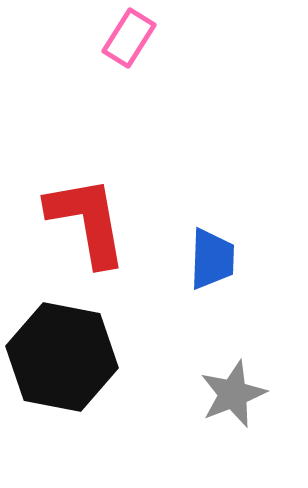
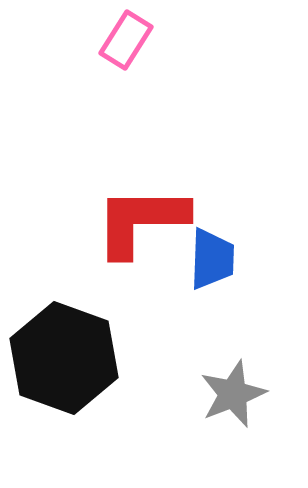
pink rectangle: moved 3 px left, 2 px down
red L-shape: moved 54 px right; rotated 80 degrees counterclockwise
black hexagon: moved 2 px right, 1 px down; rotated 9 degrees clockwise
